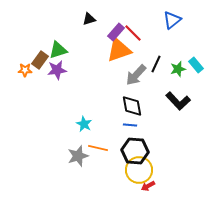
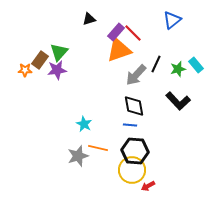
green triangle: moved 1 px right, 2 px down; rotated 30 degrees counterclockwise
black diamond: moved 2 px right
yellow circle: moved 7 px left
